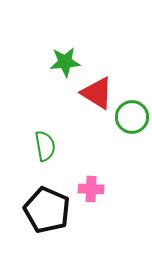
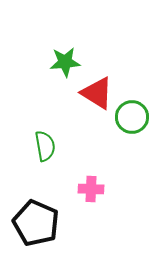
black pentagon: moved 11 px left, 13 px down
